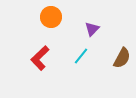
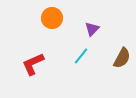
orange circle: moved 1 px right, 1 px down
red L-shape: moved 7 px left, 6 px down; rotated 20 degrees clockwise
